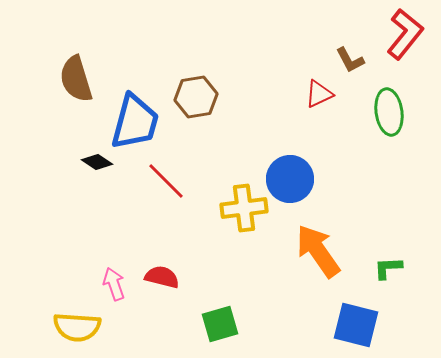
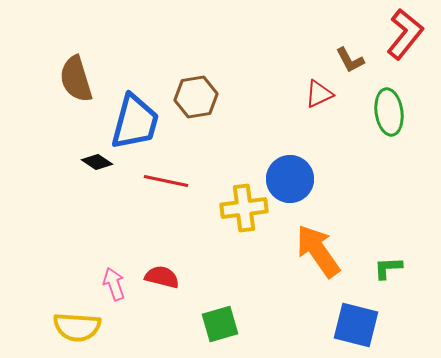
red line: rotated 33 degrees counterclockwise
